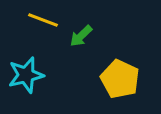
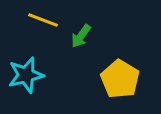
green arrow: rotated 10 degrees counterclockwise
yellow pentagon: rotated 6 degrees clockwise
